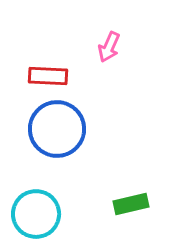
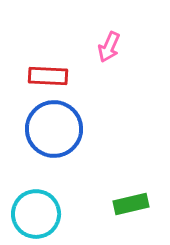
blue circle: moved 3 px left
